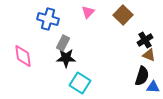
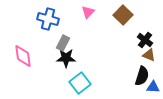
black cross: rotated 21 degrees counterclockwise
cyan square: rotated 20 degrees clockwise
